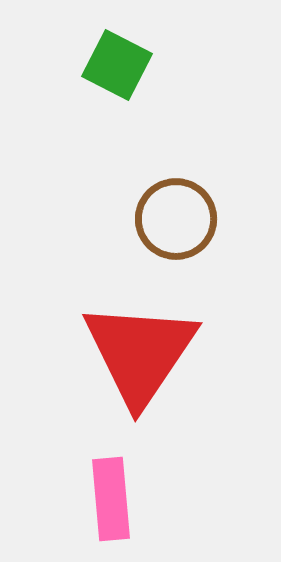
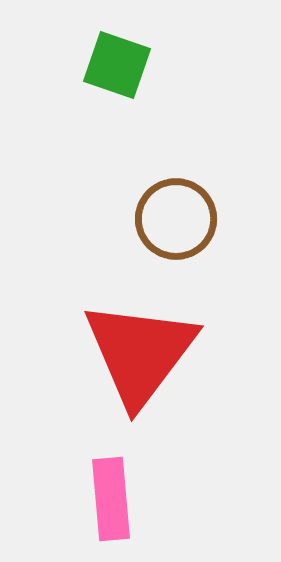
green square: rotated 8 degrees counterclockwise
red triangle: rotated 3 degrees clockwise
